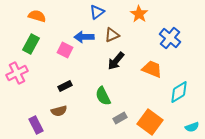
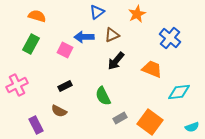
orange star: moved 2 px left; rotated 12 degrees clockwise
pink cross: moved 12 px down
cyan diamond: rotated 25 degrees clockwise
brown semicircle: rotated 42 degrees clockwise
